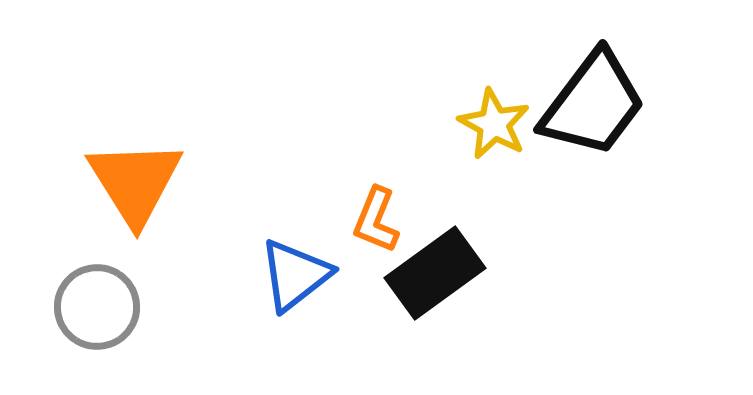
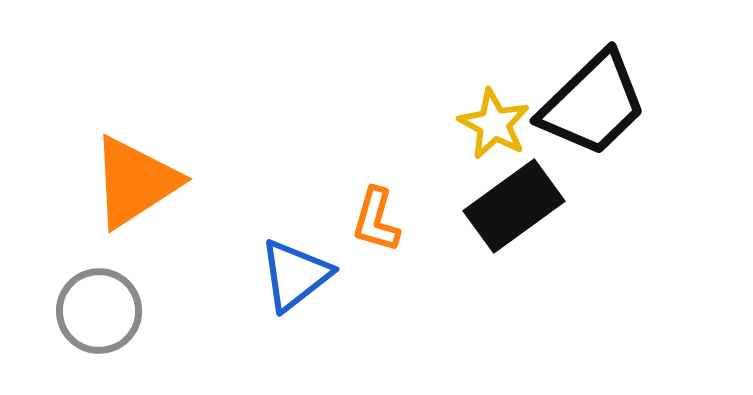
black trapezoid: rotated 9 degrees clockwise
orange triangle: rotated 29 degrees clockwise
orange L-shape: rotated 6 degrees counterclockwise
black rectangle: moved 79 px right, 67 px up
gray circle: moved 2 px right, 4 px down
